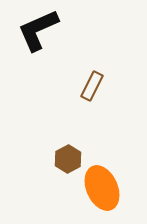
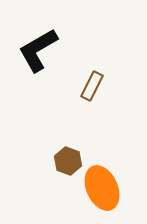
black L-shape: moved 20 px down; rotated 6 degrees counterclockwise
brown hexagon: moved 2 px down; rotated 12 degrees counterclockwise
